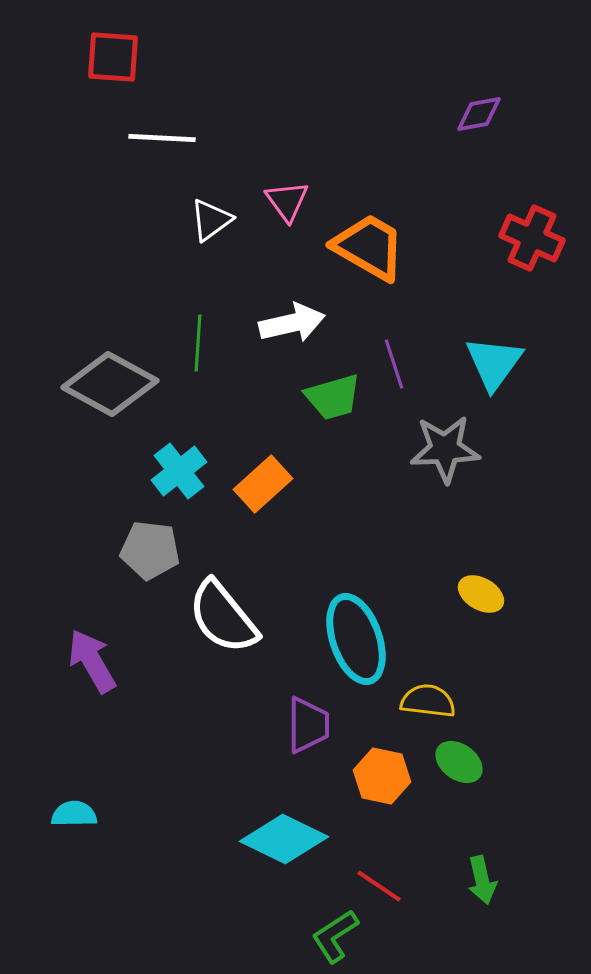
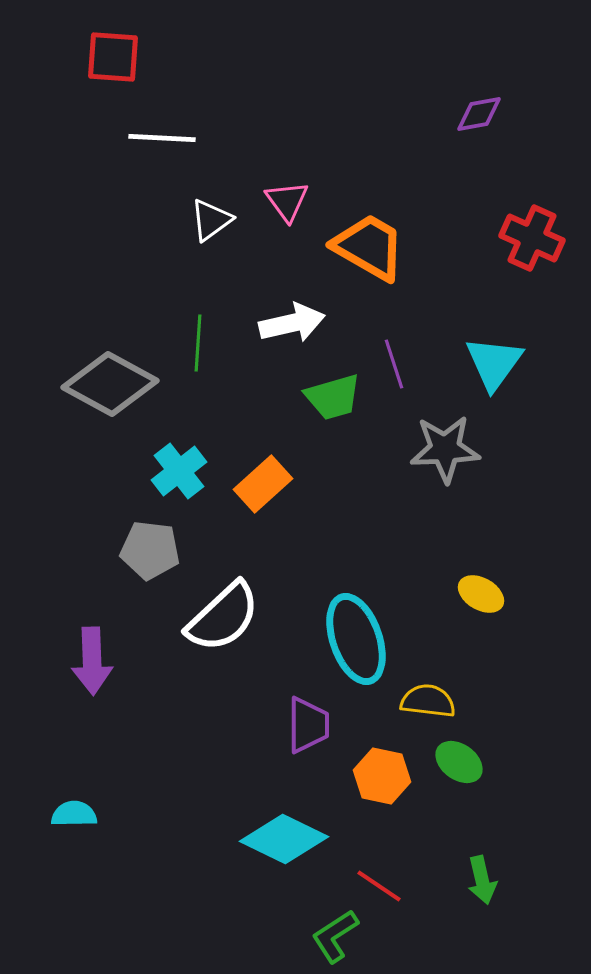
white semicircle: rotated 94 degrees counterclockwise
purple arrow: rotated 152 degrees counterclockwise
